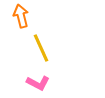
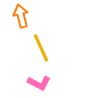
pink L-shape: moved 1 px right
